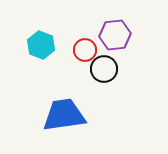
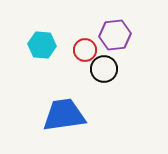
cyan hexagon: moved 1 px right; rotated 16 degrees counterclockwise
